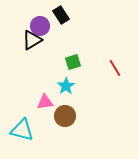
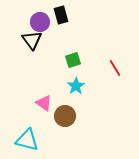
black rectangle: rotated 18 degrees clockwise
purple circle: moved 4 px up
black triangle: rotated 35 degrees counterclockwise
green square: moved 2 px up
cyan star: moved 10 px right
pink triangle: moved 1 px left, 1 px down; rotated 42 degrees clockwise
cyan triangle: moved 5 px right, 10 px down
